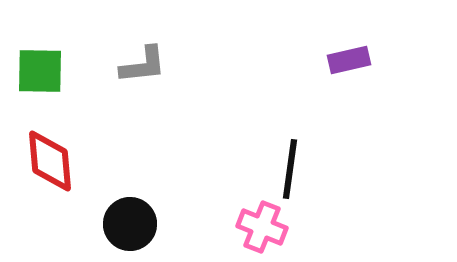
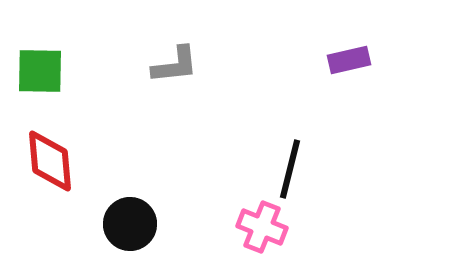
gray L-shape: moved 32 px right
black line: rotated 6 degrees clockwise
